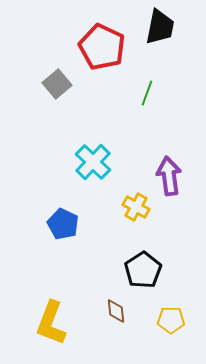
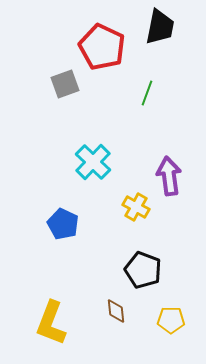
gray square: moved 8 px right; rotated 20 degrees clockwise
black pentagon: rotated 18 degrees counterclockwise
